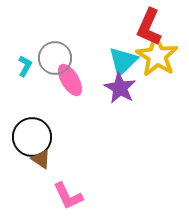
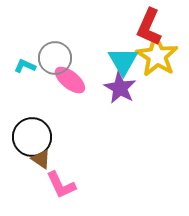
cyan triangle: rotated 16 degrees counterclockwise
cyan L-shape: rotated 95 degrees counterclockwise
pink ellipse: rotated 20 degrees counterclockwise
pink L-shape: moved 7 px left, 11 px up
